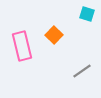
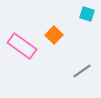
pink rectangle: rotated 40 degrees counterclockwise
